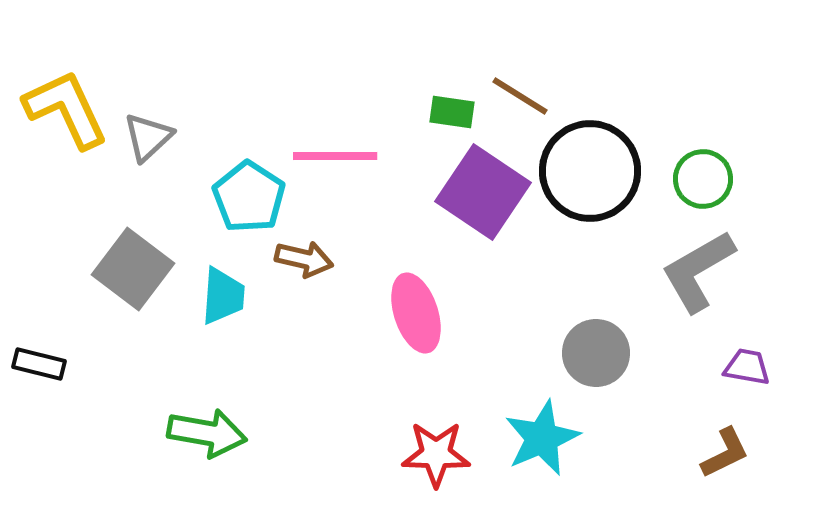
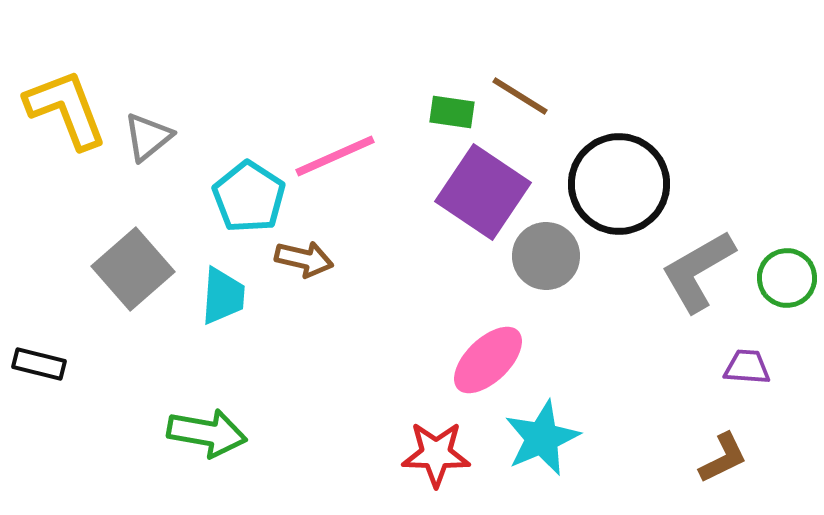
yellow L-shape: rotated 4 degrees clockwise
gray triangle: rotated 4 degrees clockwise
pink line: rotated 24 degrees counterclockwise
black circle: moved 29 px right, 13 px down
green circle: moved 84 px right, 99 px down
gray square: rotated 12 degrees clockwise
pink ellipse: moved 72 px right, 47 px down; rotated 64 degrees clockwise
gray circle: moved 50 px left, 97 px up
purple trapezoid: rotated 6 degrees counterclockwise
brown L-shape: moved 2 px left, 5 px down
